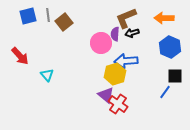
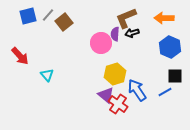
gray line: rotated 48 degrees clockwise
blue arrow: moved 11 px right, 29 px down; rotated 60 degrees clockwise
blue line: rotated 24 degrees clockwise
